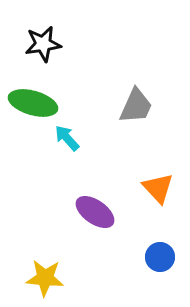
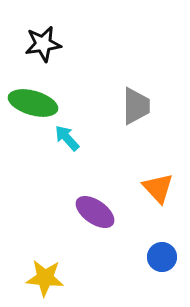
gray trapezoid: rotated 24 degrees counterclockwise
blue circle: moved 2 px right
